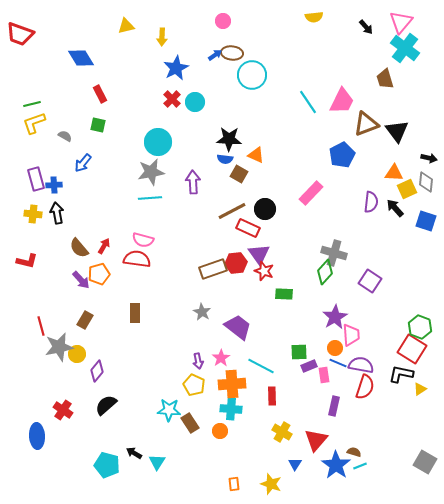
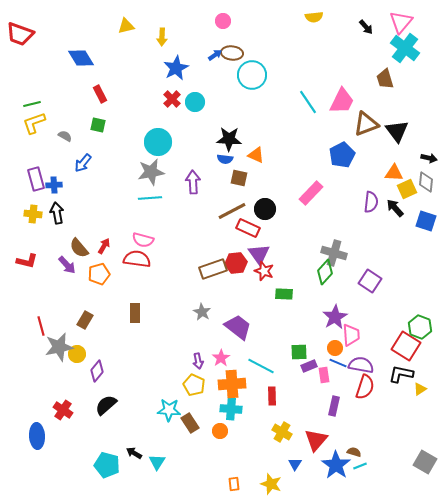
brown square at (239, 174): moved 4 px down; rotated 18 degrees counterclockwise
purple arrow at (81, 280): moved 14 px left, 15 px up
red square at (412, 349): moved 6 px left, 3 px up
